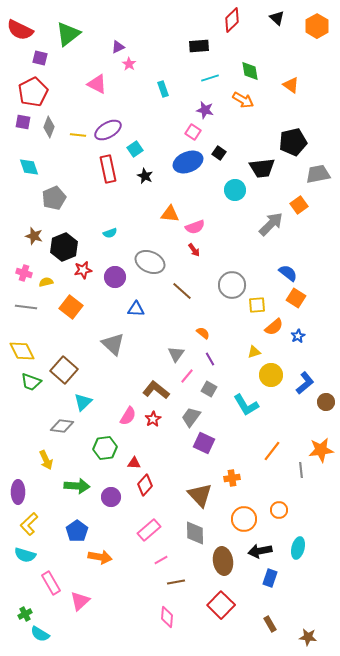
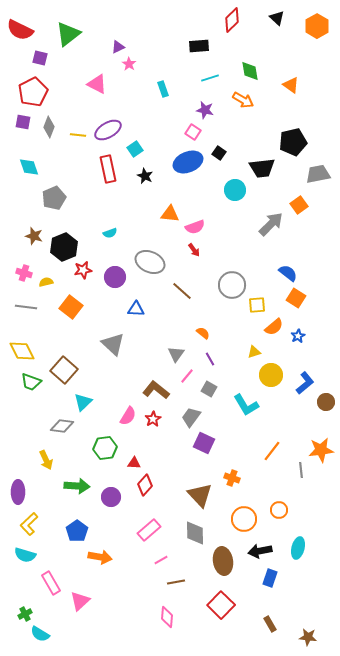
orange cross at (232, 478): rotated 28 degrees clockwise
